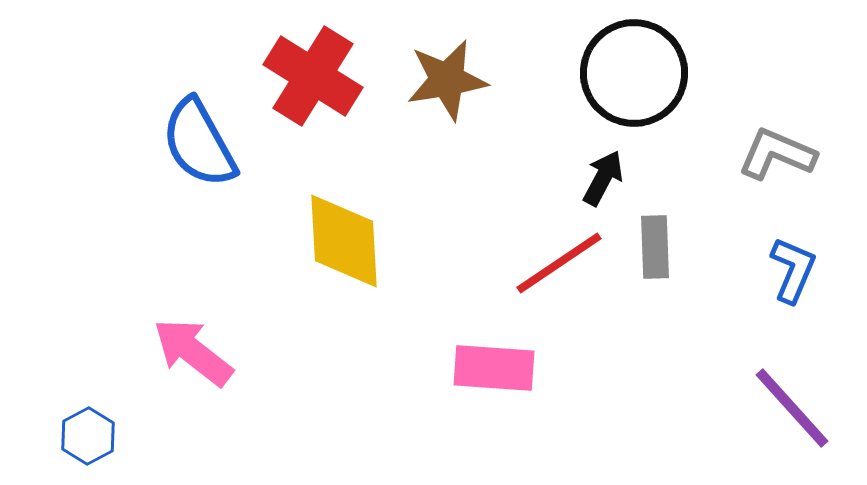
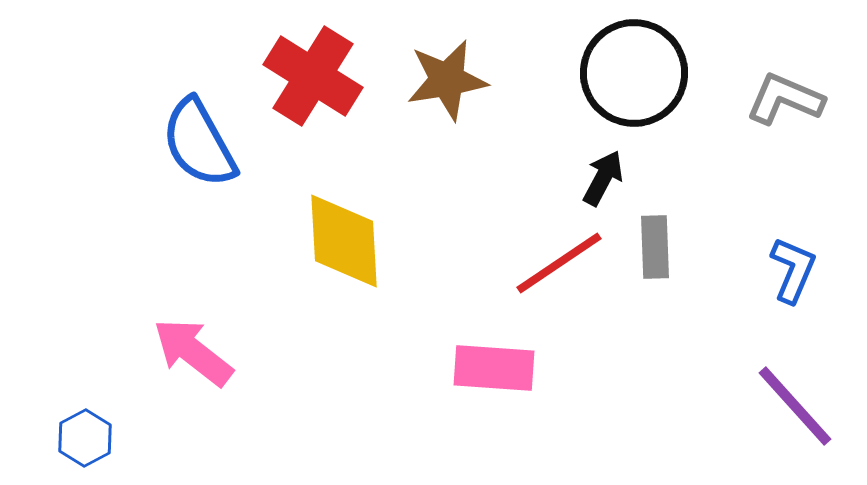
gray L-shape: moved 8 px right, 55 px up
purple line: moved 3 px right, 2 px up
blue hexagon: moved 3 px left, 2 px down
